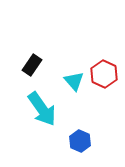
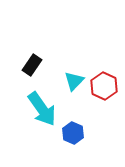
red hexagon: moved 12 px down
cyan triangle: rotated 25 degrees clockwise
blue hexagon: moved 7 px left, 8 px up
